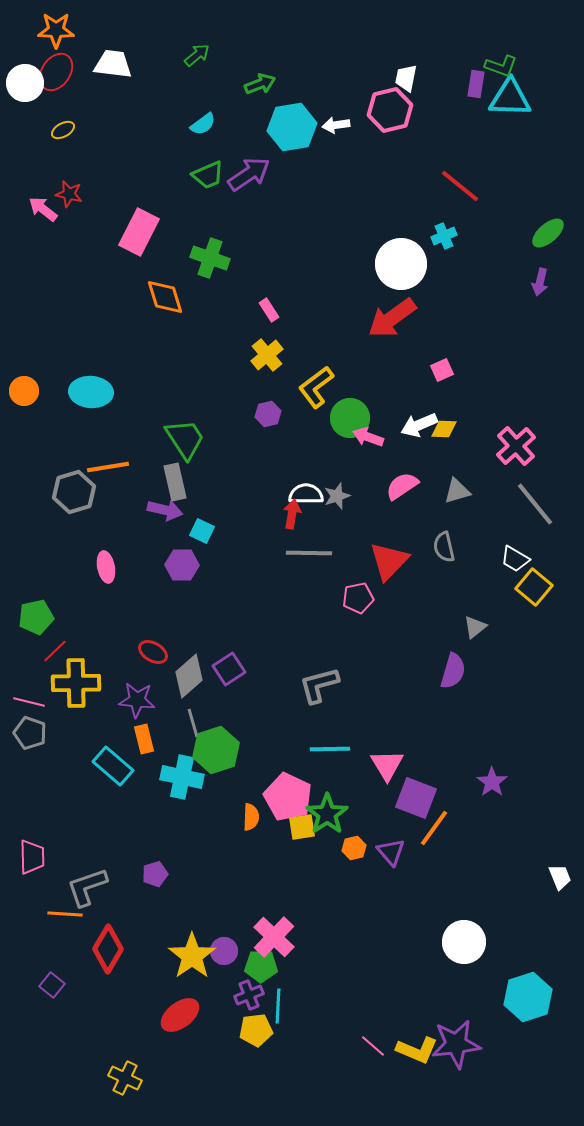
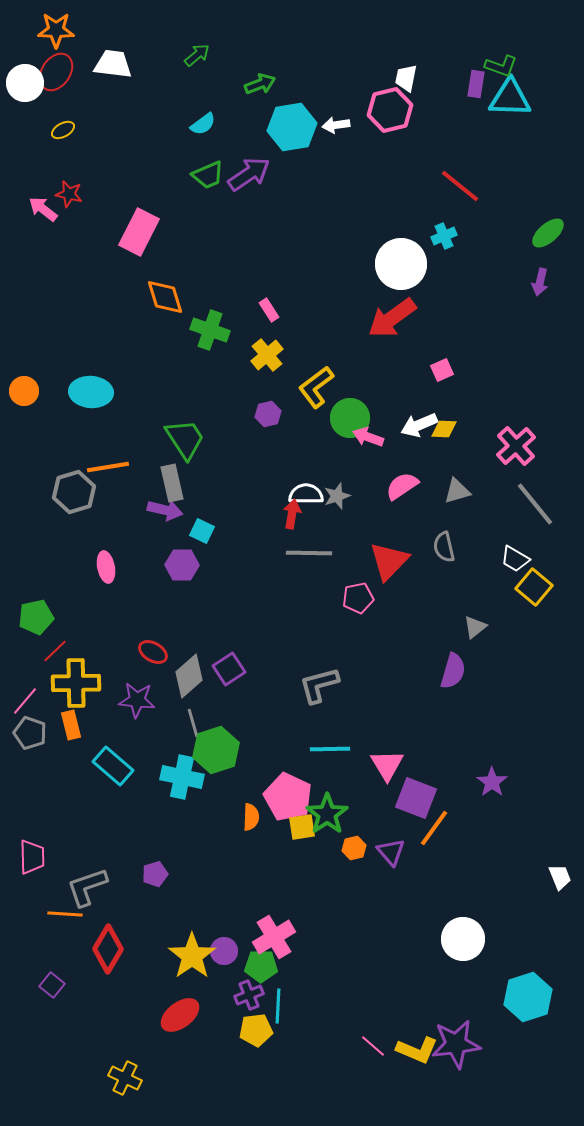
green cross at (210, 258): moved 72 px down
gray rectangle at (175, 482): moved 3 px left, 1 px down
pink line at (29, 702): moved 4 px left, 1 px up; rotated 64 degrees counterclockwise
orange rectangle at (144, 739): moved 73 px left, 14 px up
pink cross at (274, 937): rotated 15 degrees clockwise
white circle at (464, 942): moved 1 px left, 3 px up
